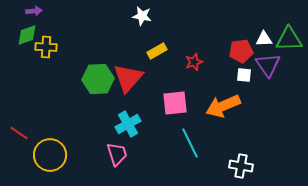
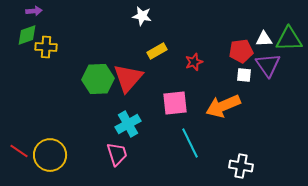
red line: moved 18 px down
